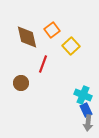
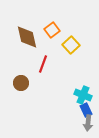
yellow square: moved 1 px up
